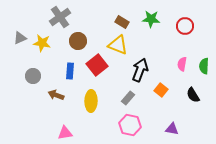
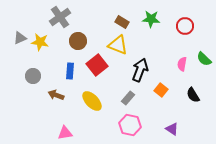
yellow star: moved 2 px left, 1 px up
green semicircle: moved 7 px up; rotated 49 degrees counterclockwise
yellow ellipse: moved 1 px right; rotated 45 degrees counterclockwise
purple triangle: rotated 24 degrees clockwise
